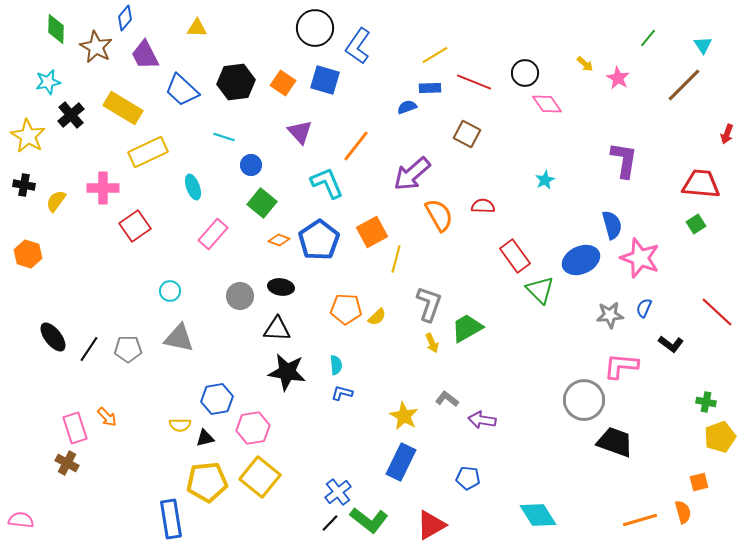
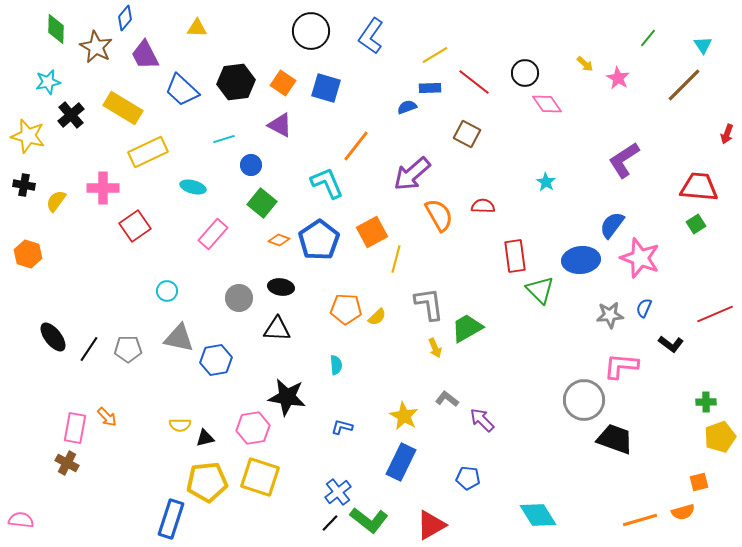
black circle at (315, 28): moved 4 px left, 3 px down
blue L-shape at (358, 46): moved 13 px right, 10 px up
blue square at (325, 80): moved 1 px right, 8 px down
red line at (474, 82): rotated 16 degrees clockwise
purple triangle at (300, 132): moved 20 px left, 7 px up; rotated 20 degrees counterclockwise
yellow star at (28, 136): rotated 16 degrees counterclockwise
cyan line at (224, 137): moved 2 px down; rotated 35 degrees counterclockwise
purple L-shape at (624, 160): rotated 132 degrees counterclockwise
cyan star at (545, 180): moved 1 px right, 2 px down; rotated 12 degrees counterclockwise
red trapezoid at (701, 184): moved 2 px left, 3 px down
cyan ellipse at (193, 187): rotated 55 degrees counterclockwise
blue semicircle at (612, 225): rotated 128 degrees counterclockwise
red rectangle at (515, 256): rotated 28 degrees clockwise
blue ellipse at (581, 260): rotated 18 degrees clockwise
cyan circle at (170, 291): moved 3 px left
gray circle at (240, 296): moved 1 px left, 2 px down
gray L-shape at (429, 304): rotated 27 degrees counterclockwise
red line at (717, 312): moved 2 px left, 2 px down; rotated 66 degrees counterclockwise
yellow arrow at (432, 343): moved 3 px right, 5 px down
black star at (287, 372): moved 25 px down
blue L-shape at (342, 393): moved 34 px down
blue hexagon at (217, 399): moved 1 px left, 39 px up
green cross at (706, 402): rotated 12 degrees counterclockwise
purple arrow at (482, 420): rotated 36 degrees clockwise
pink rectangle at (75, 428): rotated 28 degrees clockwise
black trapezoid at (615, 442): moved 3 px up
yellow square at (260, 477): rotated 21 degrees counterclockwise
orange semicircle at (683, 512): rotated 90 degrees clockwise
blue rectangle at (171, 519): rotated 27 degrees clockwise
